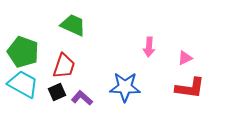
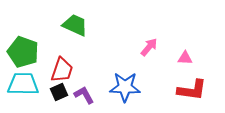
green trapezoid: moved 2 px right
pink arrow: rotated 144 degrees counterclockwise
pink triangle: rotated 28 degrees clockwise
red trapezoid: moved 2 px left, 4 px down
cyan trapezoid: rotated 28 degrees counterclockwise
red L-shape: moved 2 px right, 2 px down
black square: moved 2 px right
purple L-shape: moved 2 px right, 3 px up; rotated 20 degrees clockwise
